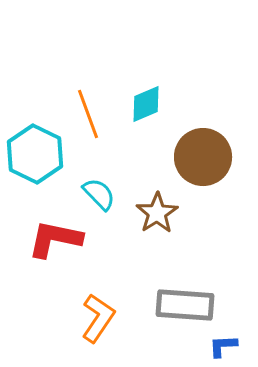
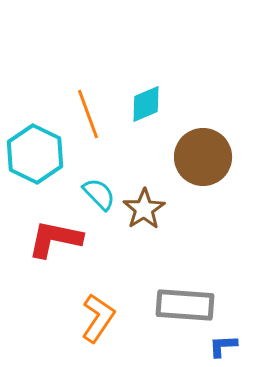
brown star: moved 13 px left, 4 px up
